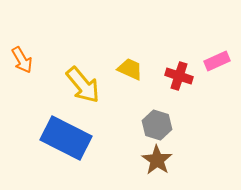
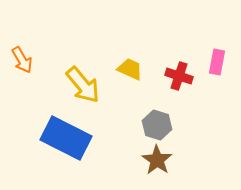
pink rectangle: moved 1 px down; rotated 55 degrees counterclockwise
